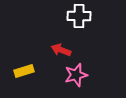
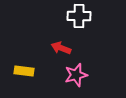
red arrow: moved 2 px up
yellow rectangle: rotated 24 degrees clockwise
